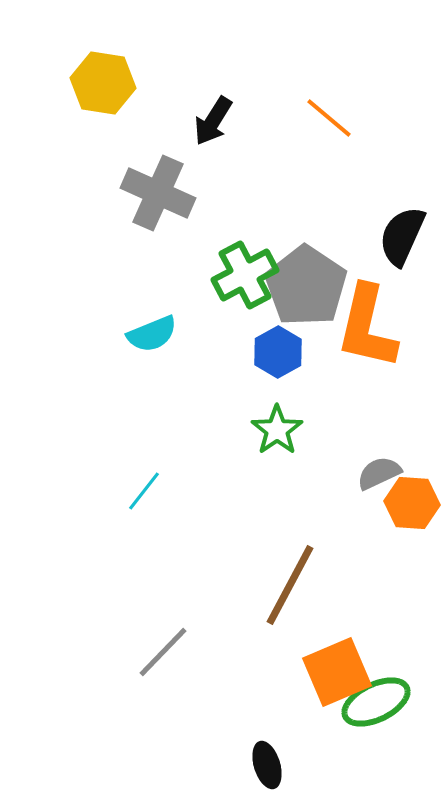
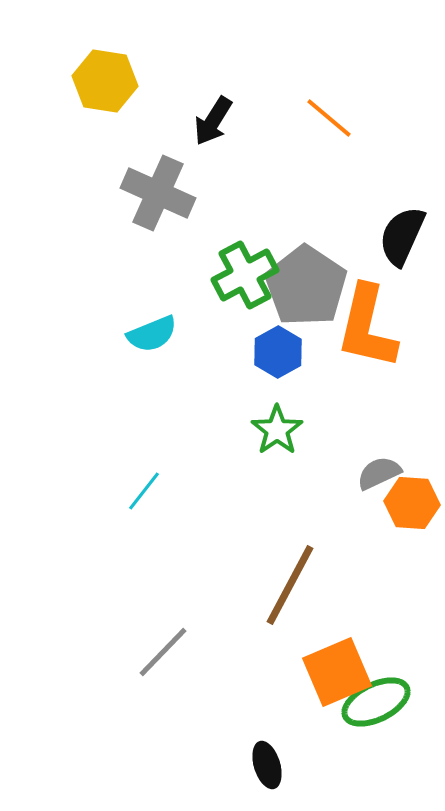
yellow hexagon: moved 2 px right, 2 px up
